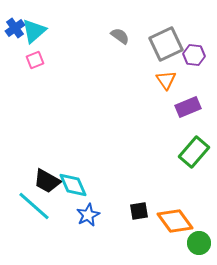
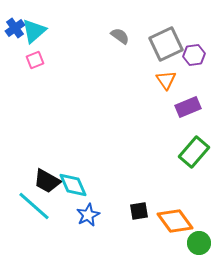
purple hexagon: rotated 15 degrees counterclockwise
